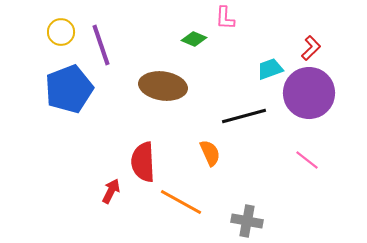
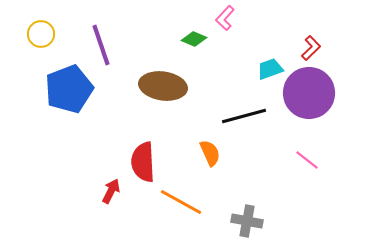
pink L-shape: rotated 40 degrees clockwise
yellow circle: moved 20 px left, 2 px down
